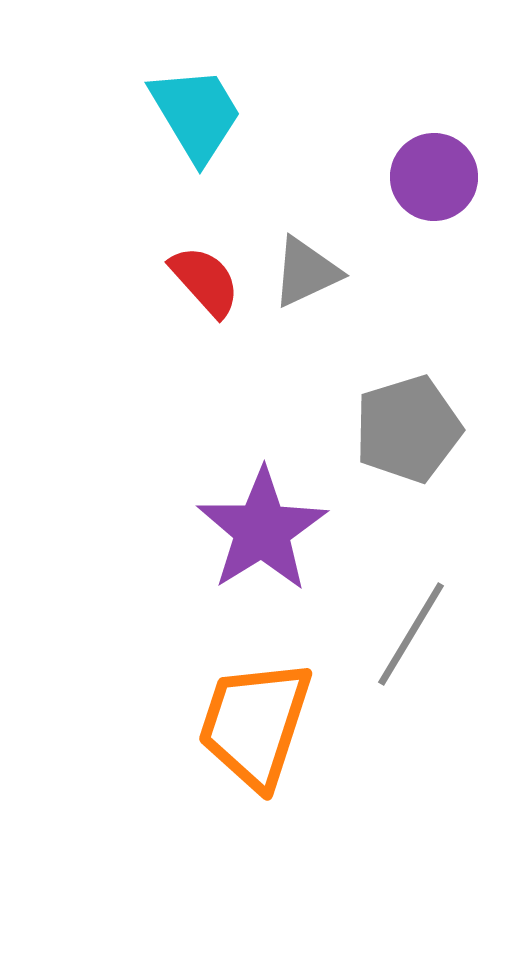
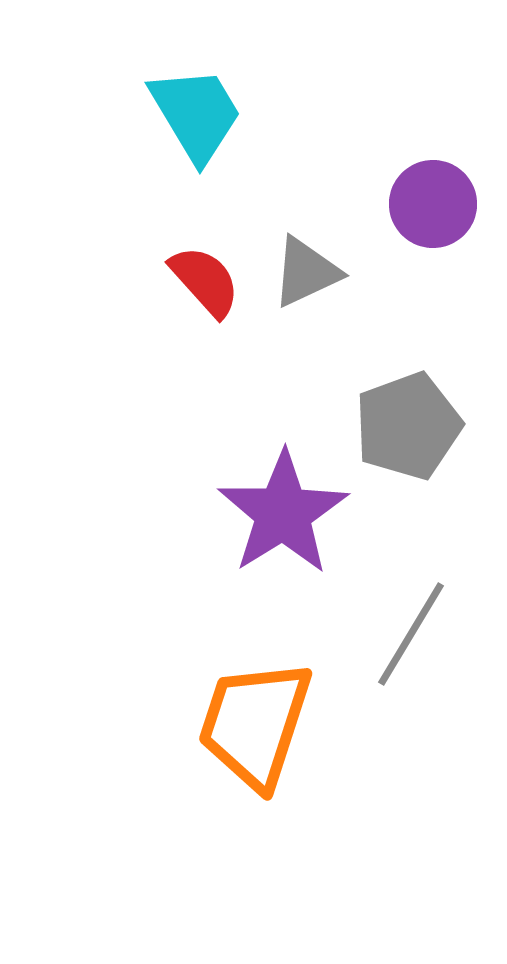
purple circle: moved 1 px left, 27 px down
gray pentagon: moved 3 px up; rotated 3 degrees counterclockwise
purple star: moved 21 px right, 17 px up
